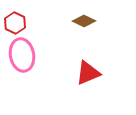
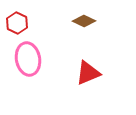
red hexagon: moved 2 px right
pink ellipse: moved 6 px right, 4 px down
